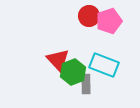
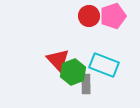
pink pentagon: moved 4 px right, 5 px up
